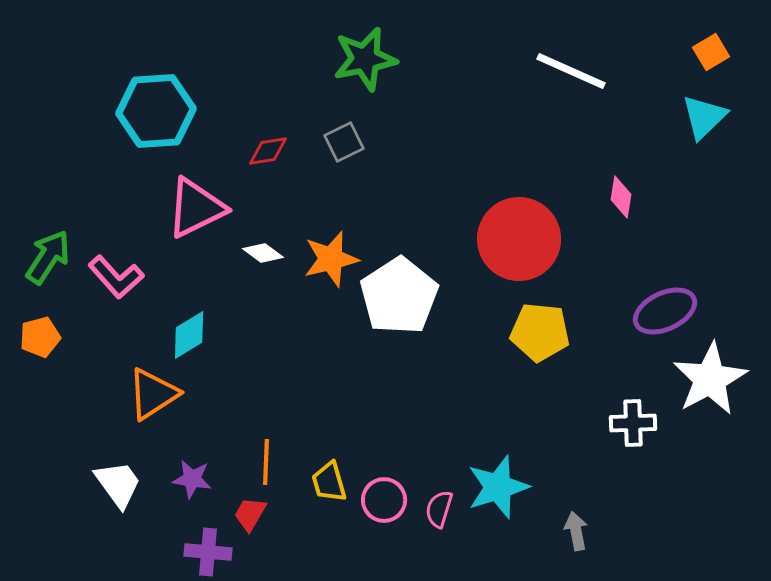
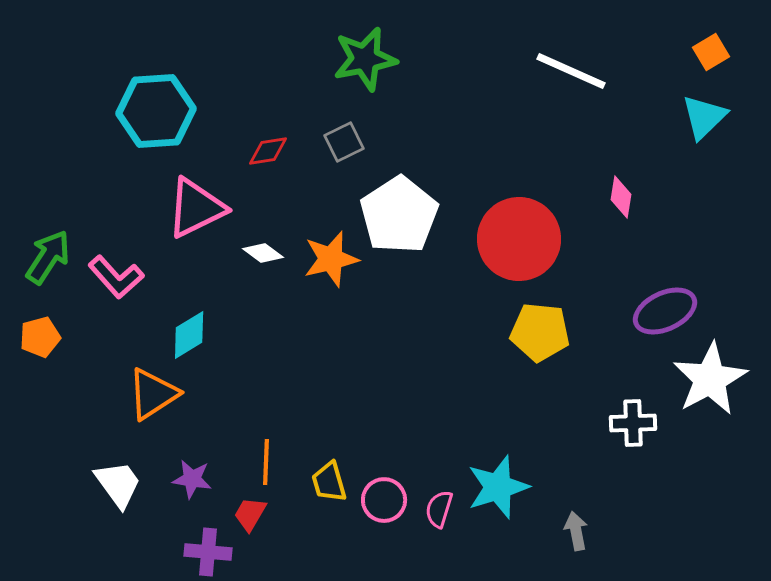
white pentagon: moved 81 px up
